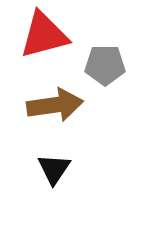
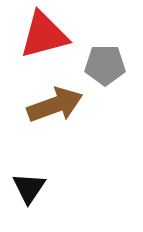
brown arrow: rotated 12 degrees counterclockwise
black triangle: moved 25 px left, 19 px down
